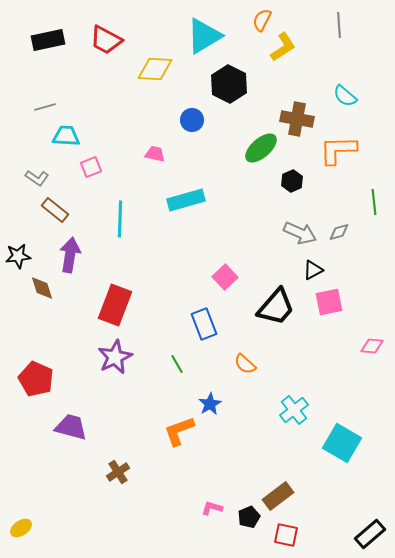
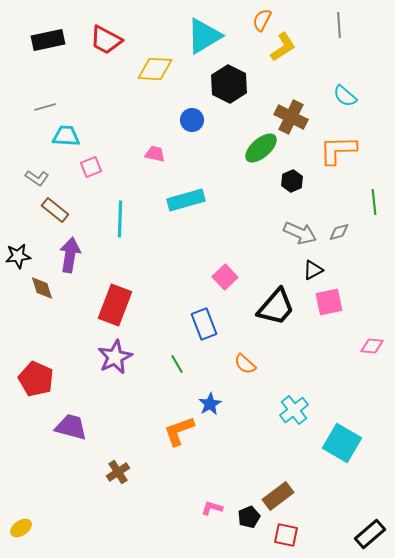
brown cross at (297, 119): moved 6 px left, 2 px up; rotated 16 degrees clockwise
